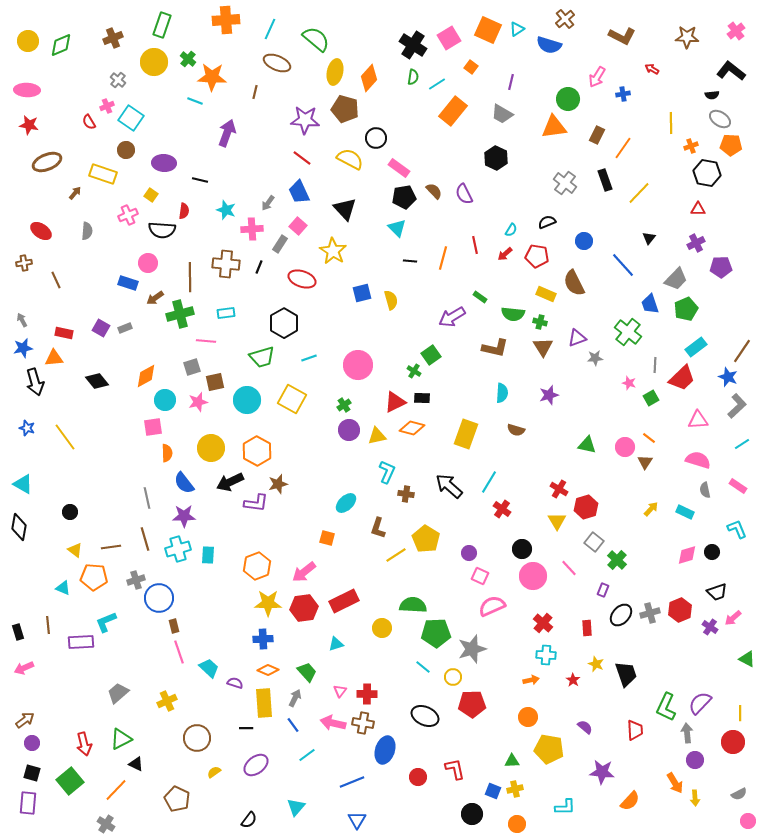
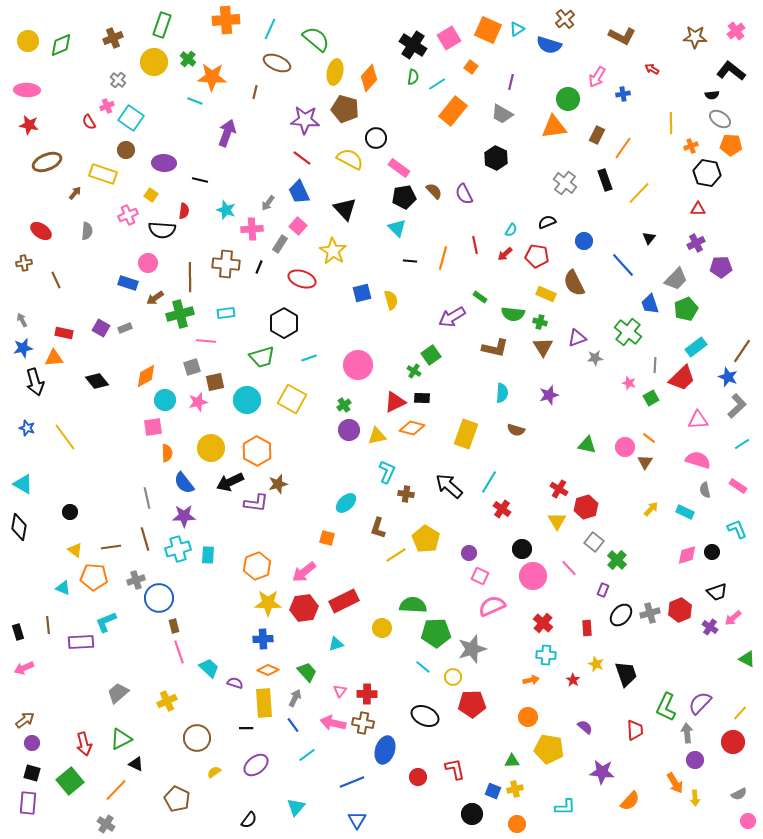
brown star at (687, 37): moved 8 px right
yellow line at (740, 713): rotated 42 degrees clockwise
